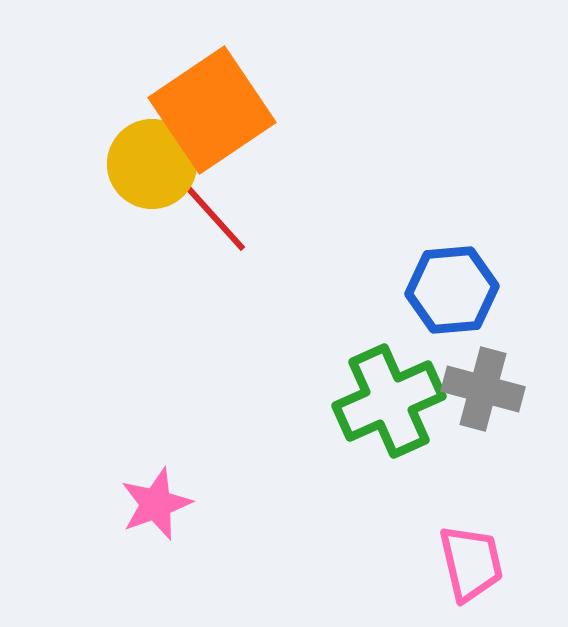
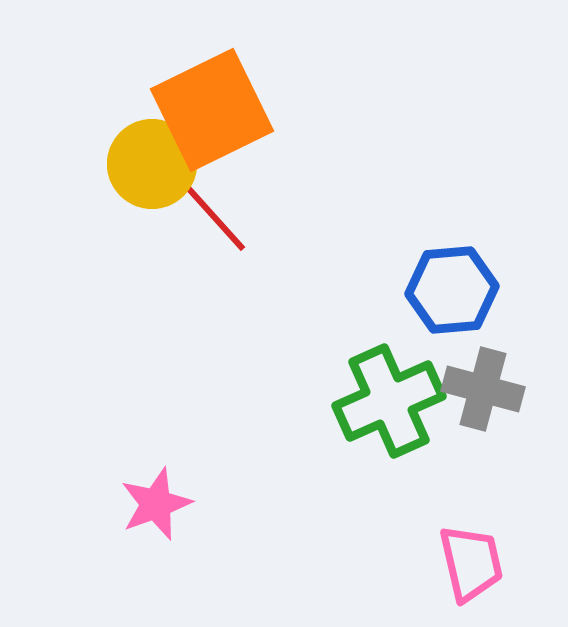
orange square: rotated 8 degrees clockwise
